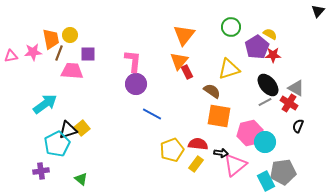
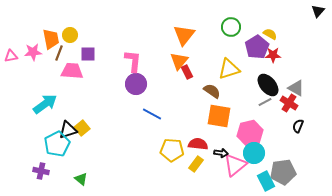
cyan circle at (265, 142): moved 11 px left, 11 px down
yellow pentagon at (172, 150): rotated 25 degrees clockwise
purple cross at (41, 171): rotated 21 degrees clockwise
